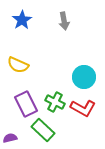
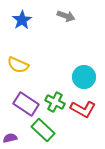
gray arrow: moved 2 px right, 5 px up; rotated 60 degrees counterclockwise
purple rectangle: rotated 30 degrees counterclockwise
red L-shape: moved 1 px down
